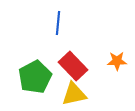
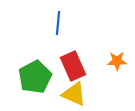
red rectangle: rotated 20 degrees clockwise
yellow triangle: rotated 36 degrees clockwise
